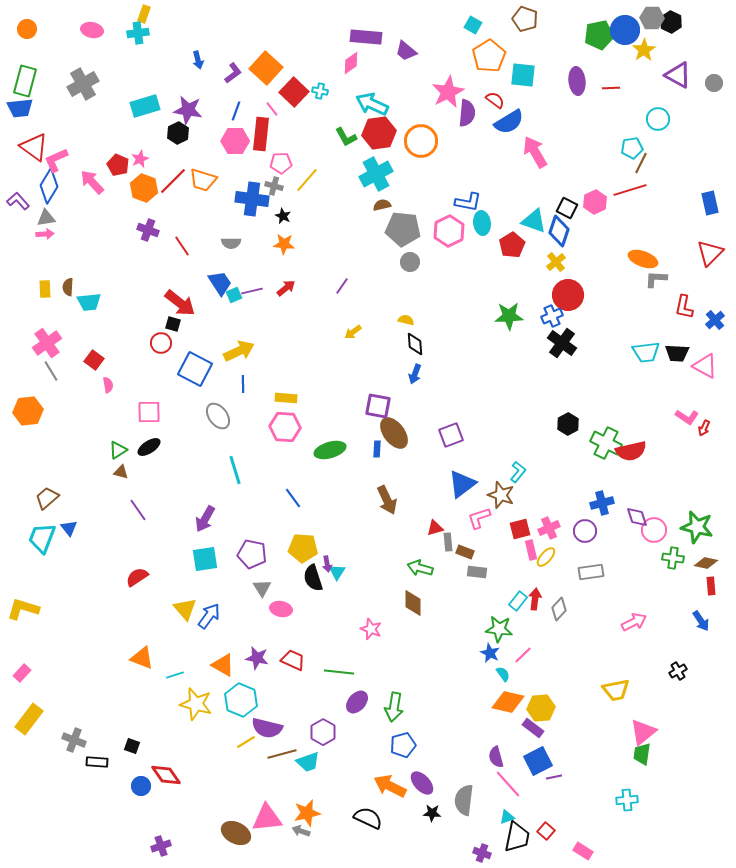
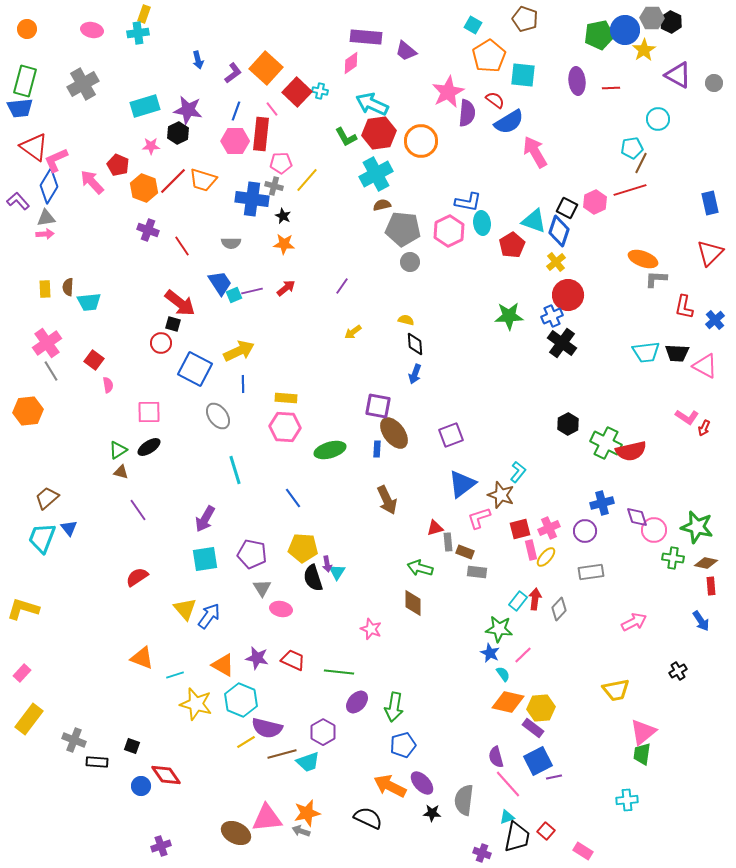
red square at (294, 92): moved 3 px right
pink star at (140, 159): moved 11 px right, 13 px up; rotated 24 degrees clockwise
